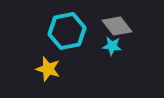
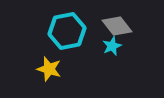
cyan star: rotated 30 degrees counterclockwise
yellow star: moved 1 px right
